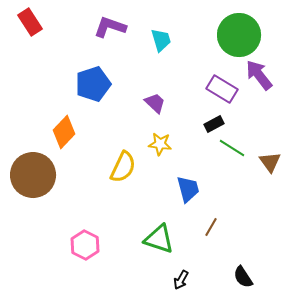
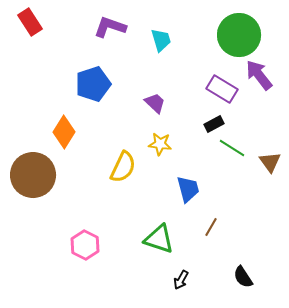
orange diamond: rotated 12 degrees counterclockwise
